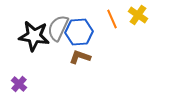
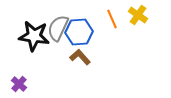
brown L-shape: rotated 30 degrees clockwise
